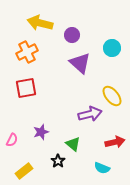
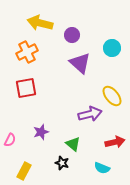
pink semicircle: moved 2 px left
black star: moved 4 px right, 2 px down; rotated 16 degrees counterclockwise
yellow rectangle: rotated 24 degrees counterclockwise
